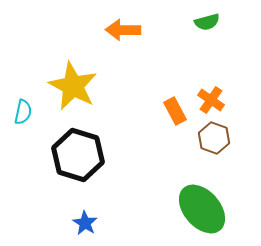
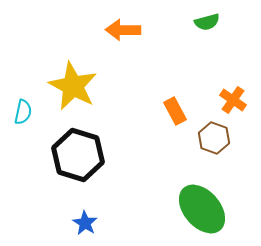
orange cross: moved 22 px right
